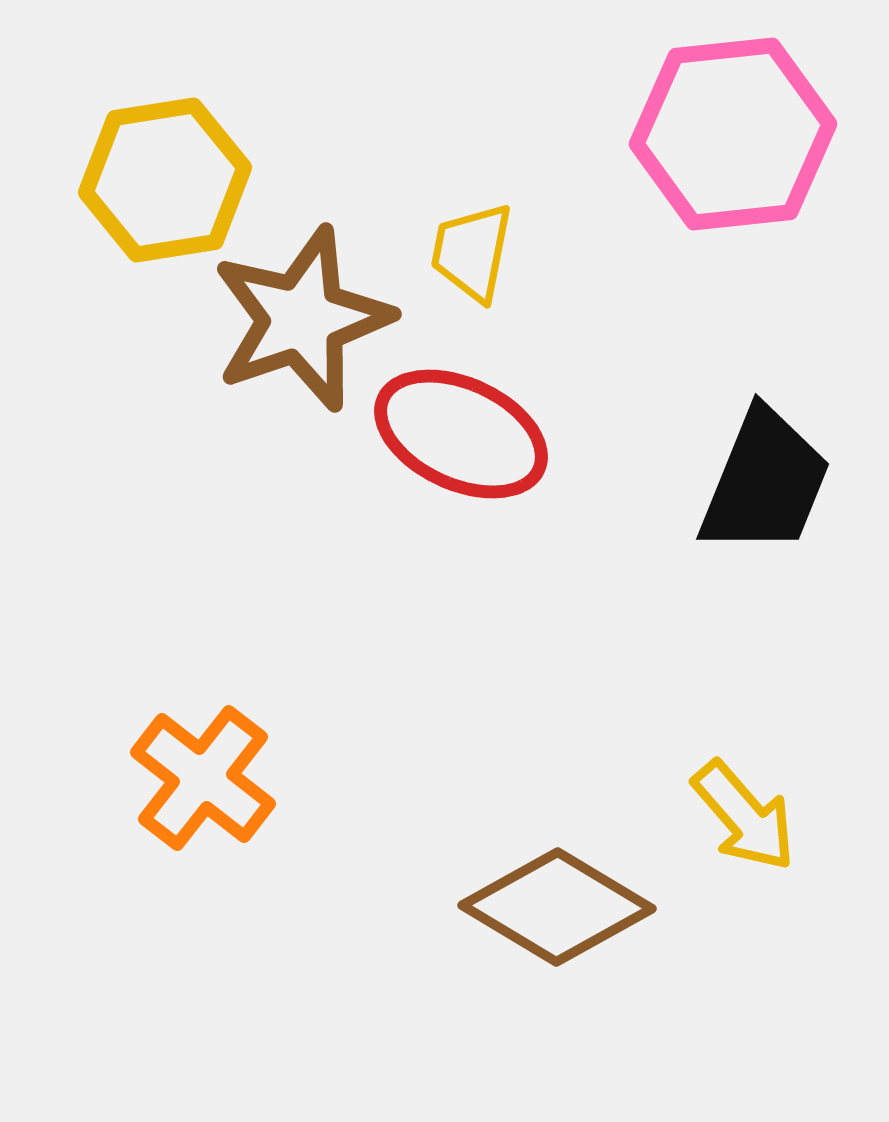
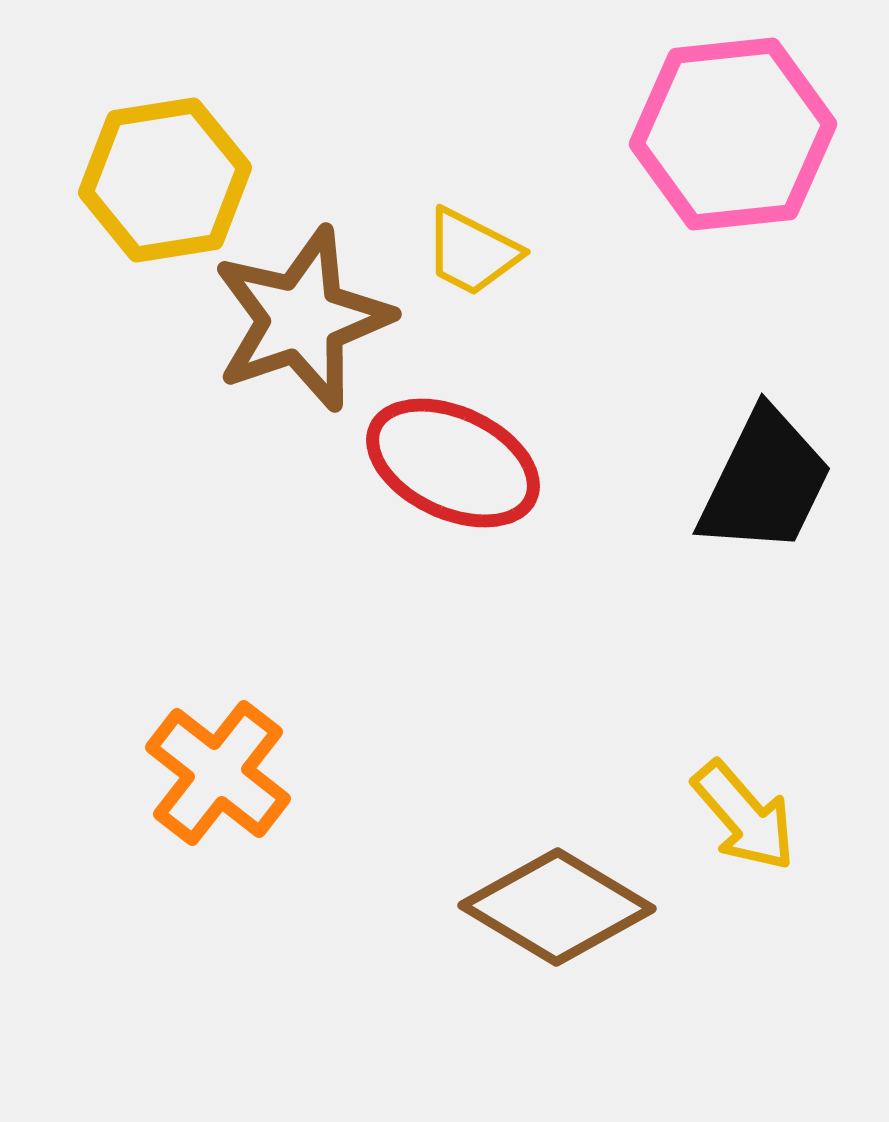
yellow trapezoid: rotated 74 degrees counterclockwise
red ellipse: moved 8 px left, 29 px down
black trapezoid: rotated 4 degrees clockwise
orange cross: moved 15 px right, 5 px up
